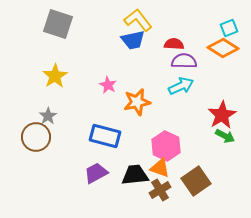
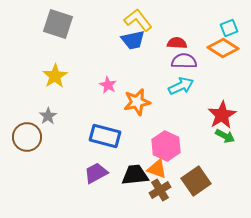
red semicircle: moved 3 px right, 1 px up
brown circle: moved 9 px left
orange triangle: moved 3 px left, 1 px down
